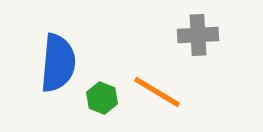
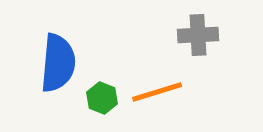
orange line: rotated 48 degrees counterclockwise
